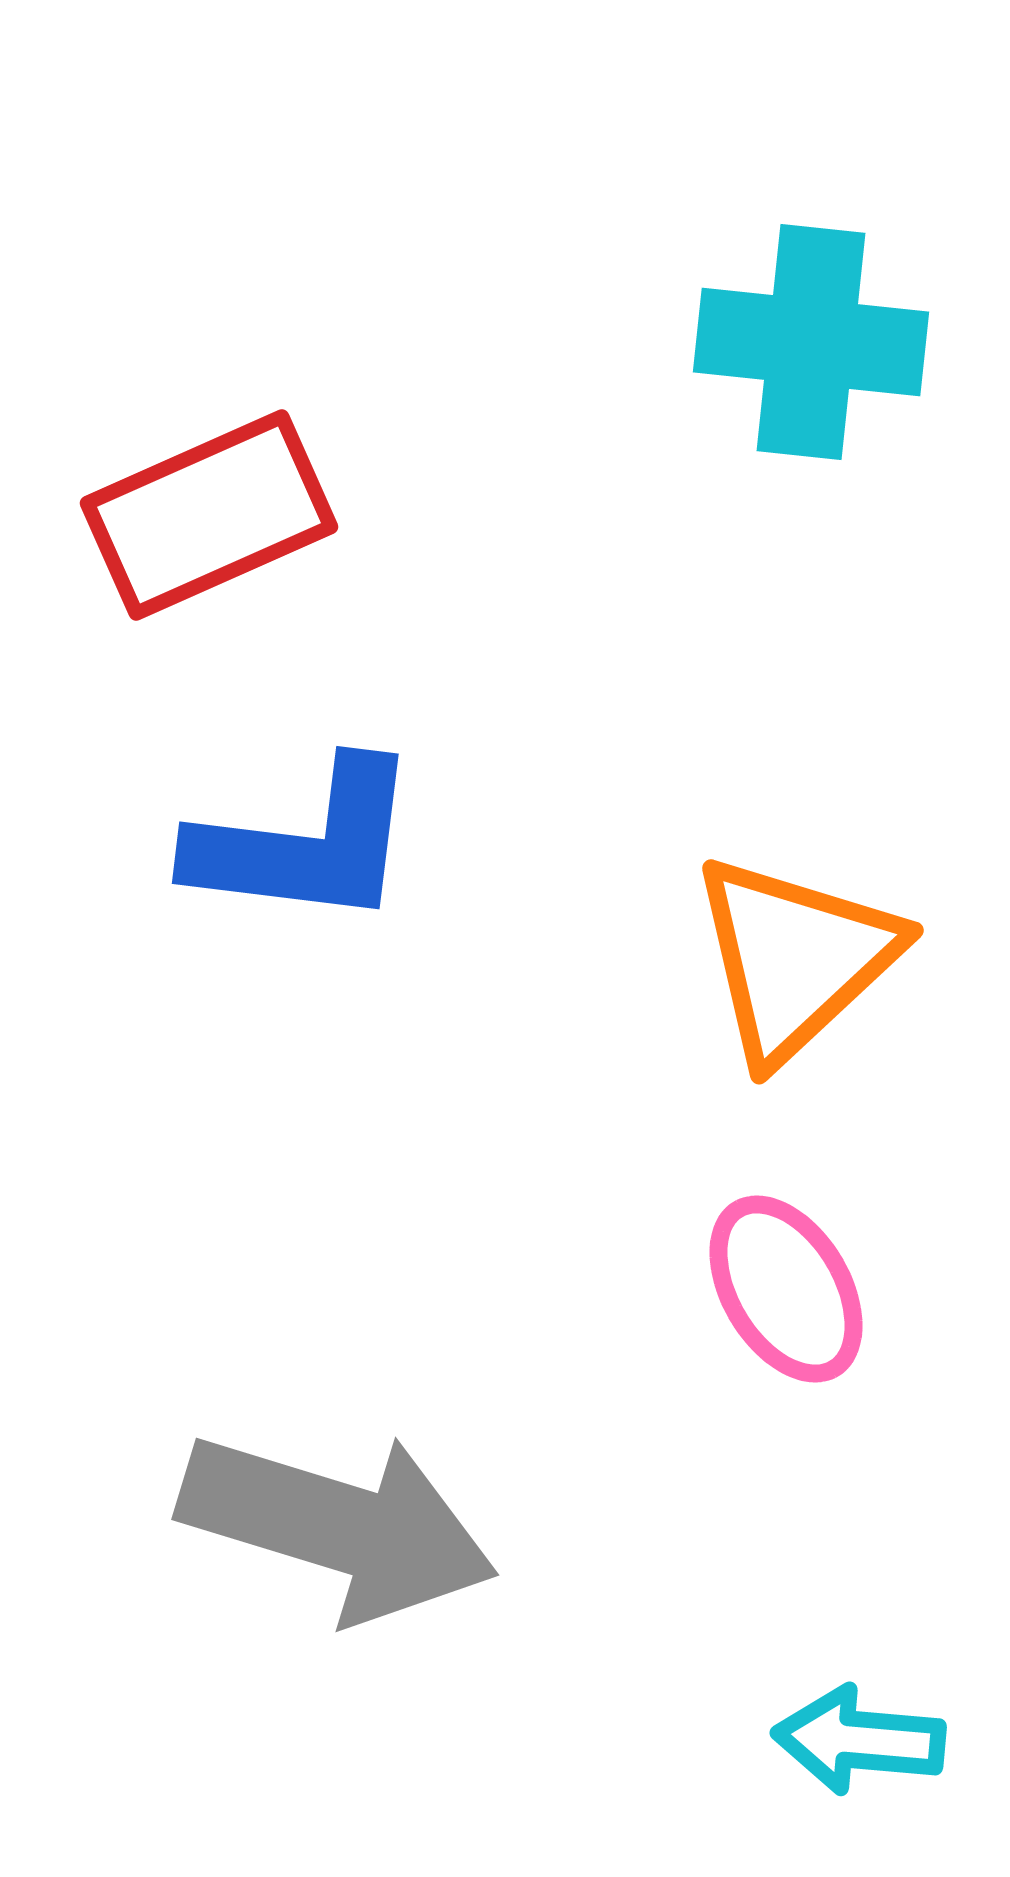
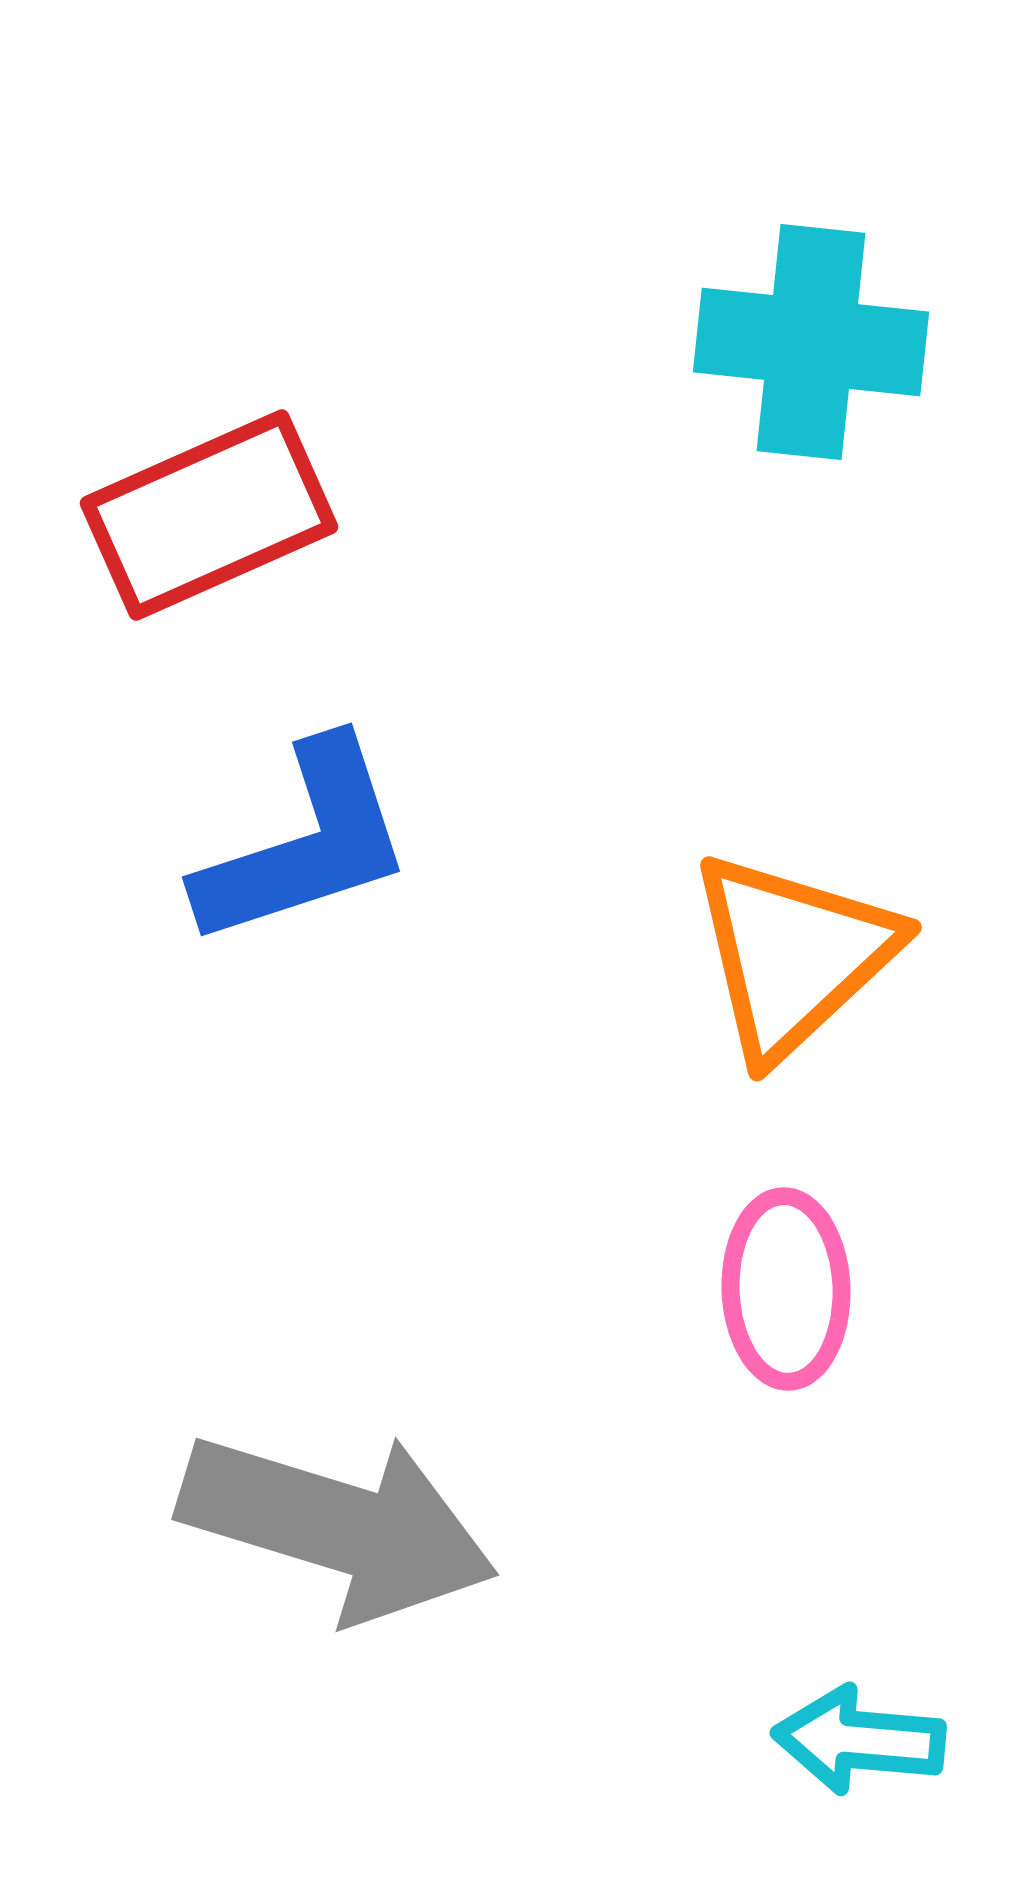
blue L-shape: rotated 25 degrees counterclockwise
orange triangle: moved 2 px left, 3 px up
pink ellipse: rotated 29 degrees clockwise
